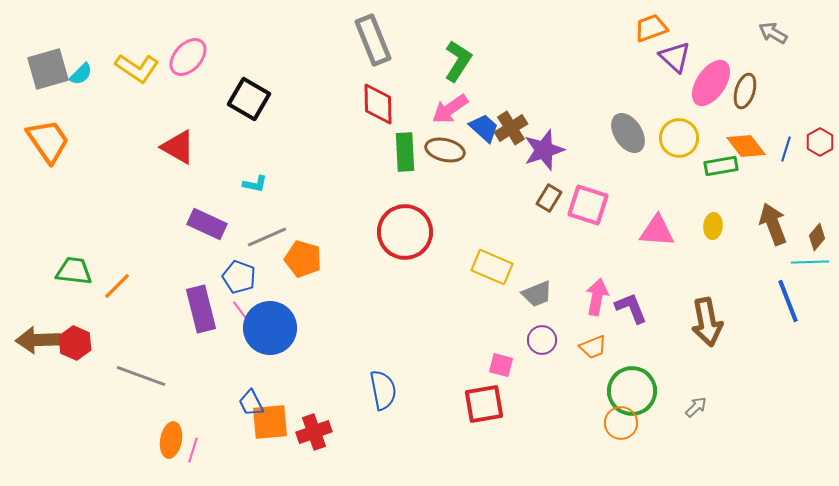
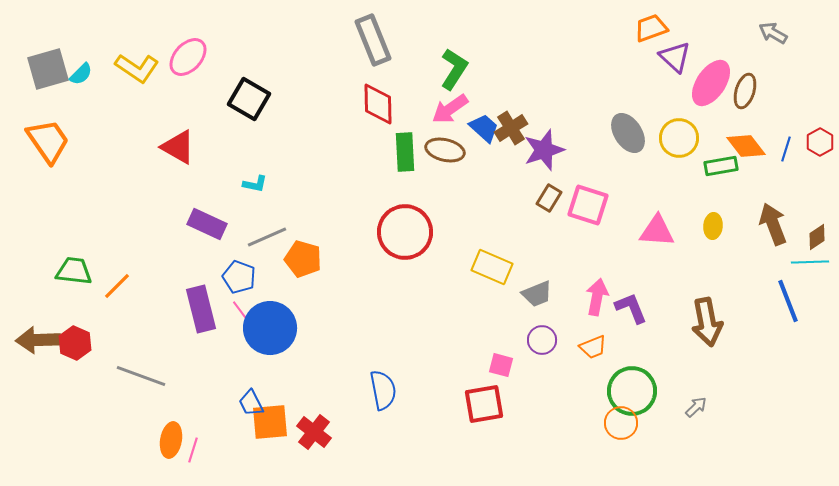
green L-shape at (458, 61): moved 4 px left, 8 px down
brown diamond at (817, 237): rotated 16 degrees clockwise
red cross at (314, 432): rotated 32 degrees counterclockwise
